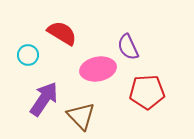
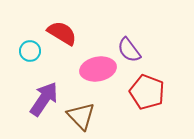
purple semicircle: moved 1 px right, 3 px down; rotated 12 degrees counterclockwise
cyan circle: moved 2 px right, 4 px up
red pentagon: rotated 24 degrees clockwise
